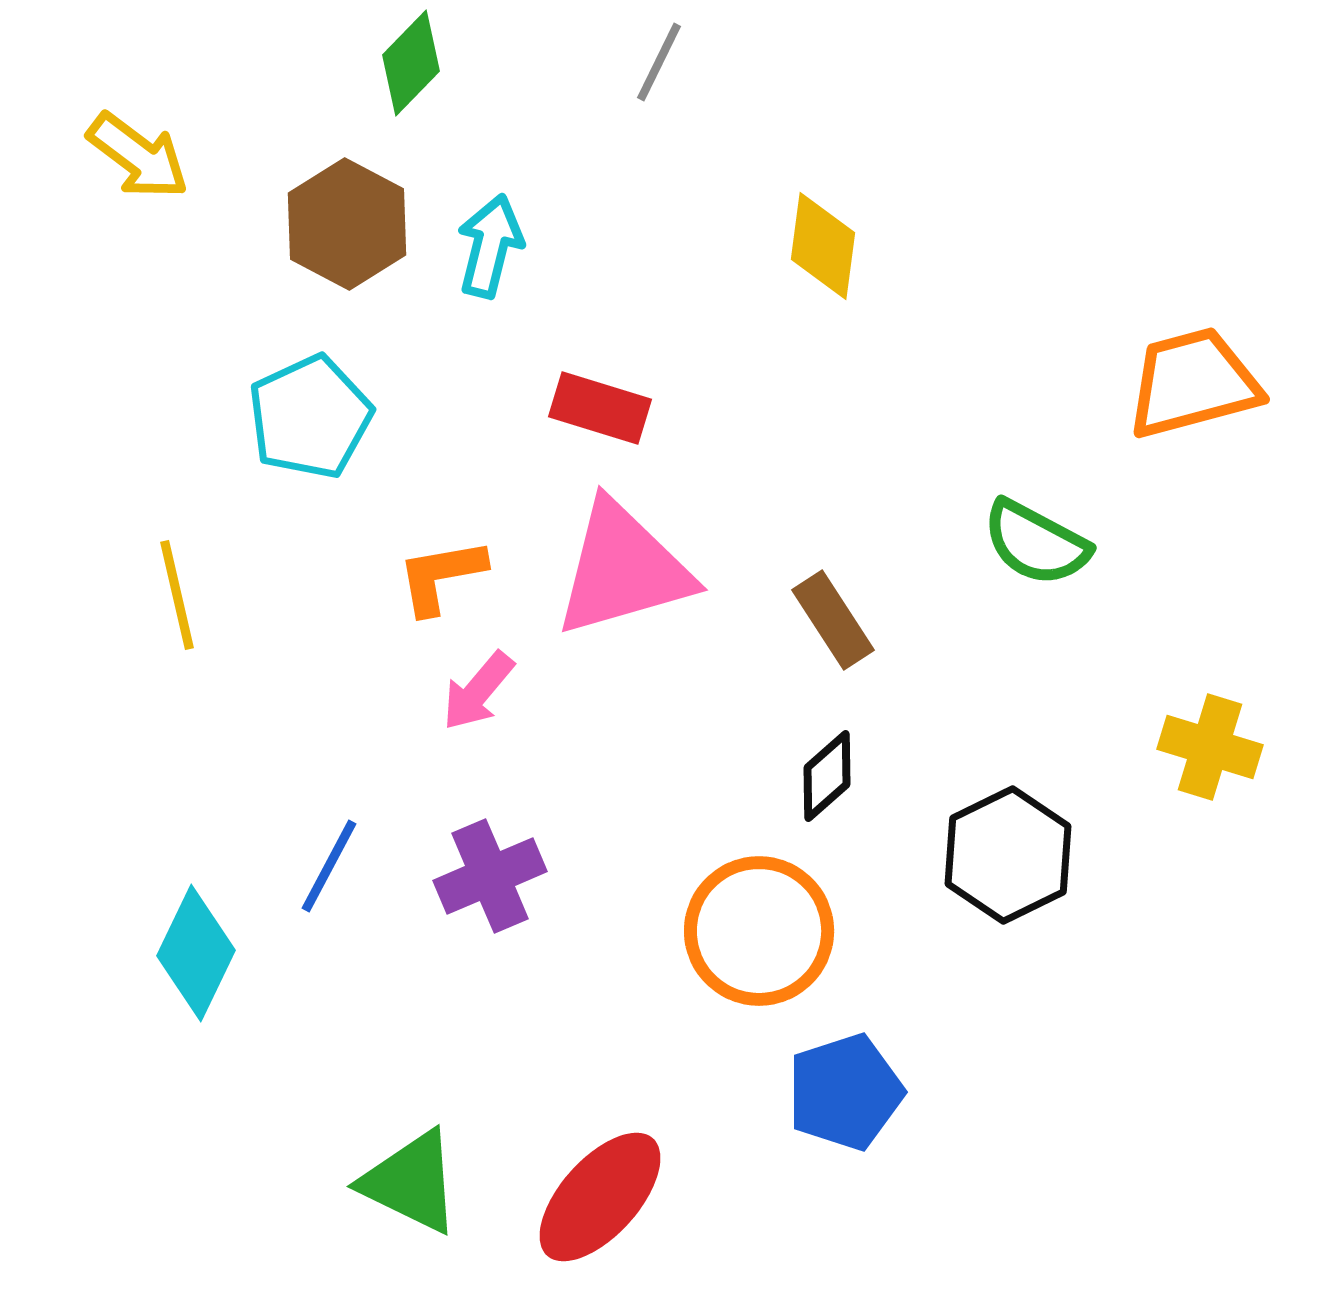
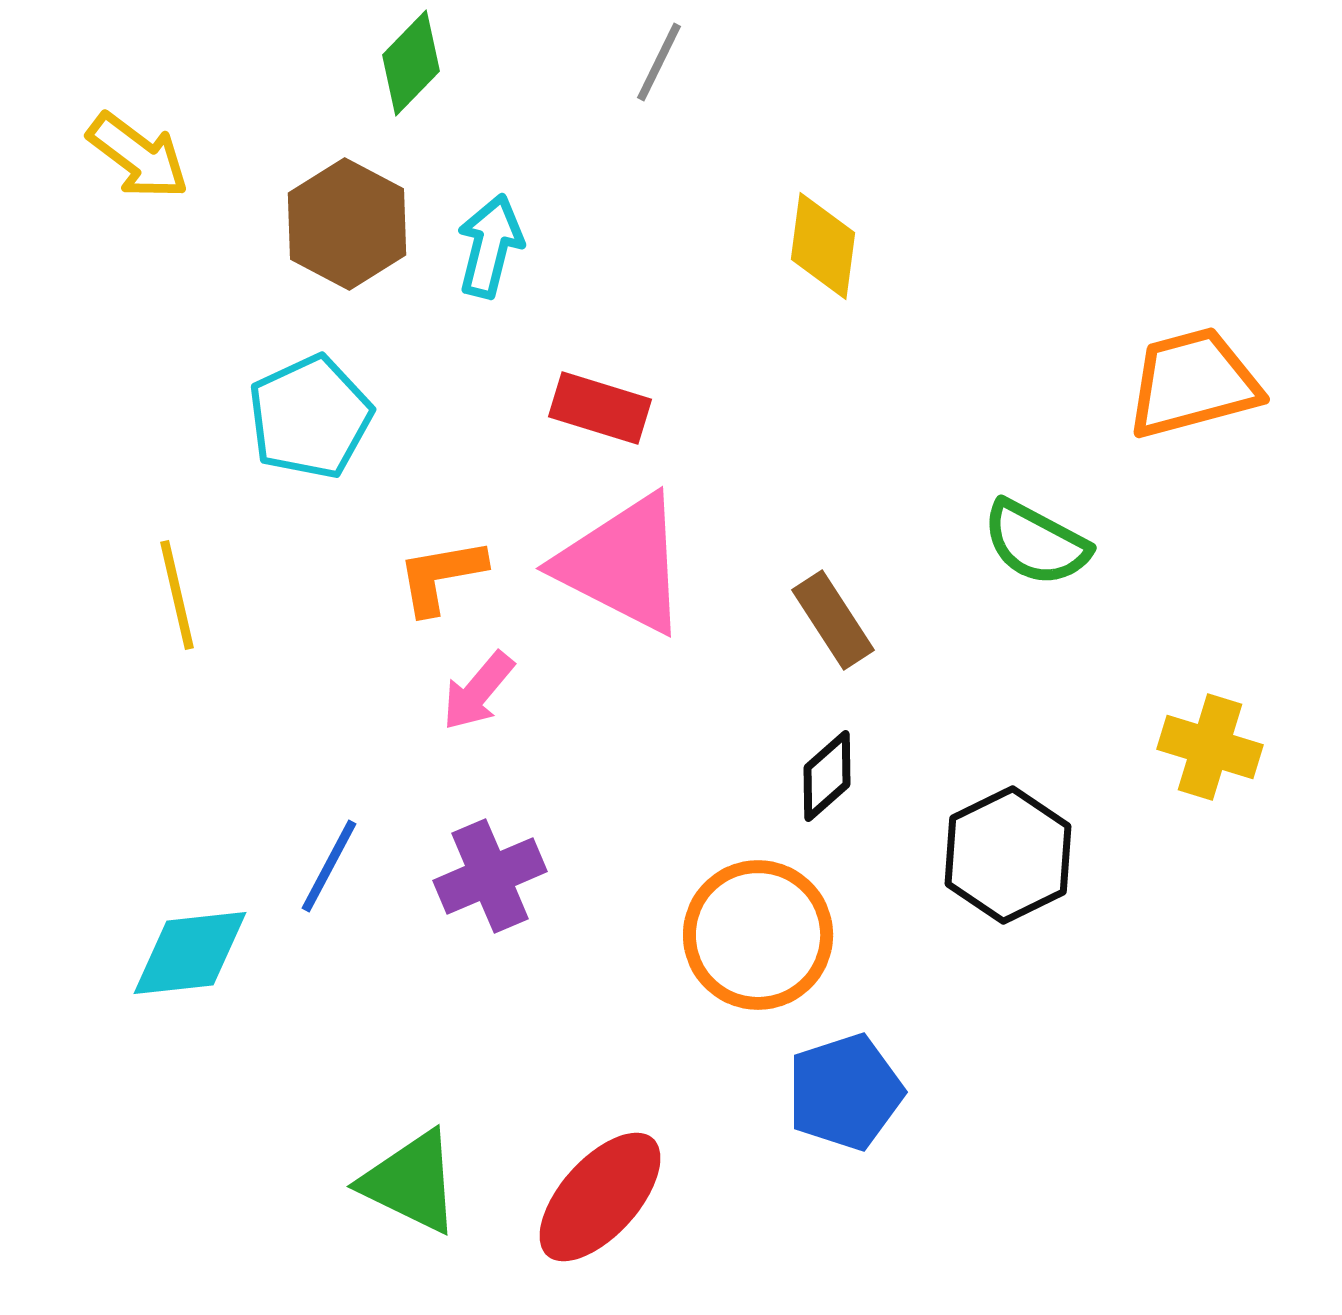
pink triangle: moved 5 px up; rotated 43 degrees clockwise
orange circle: moved 1 px left, 4 px down
cyan diamond: moved 6 px left; rotated 58 degrees clockwise
